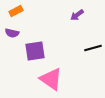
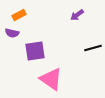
orange rectangle: moved 3 px right, 4 px down
